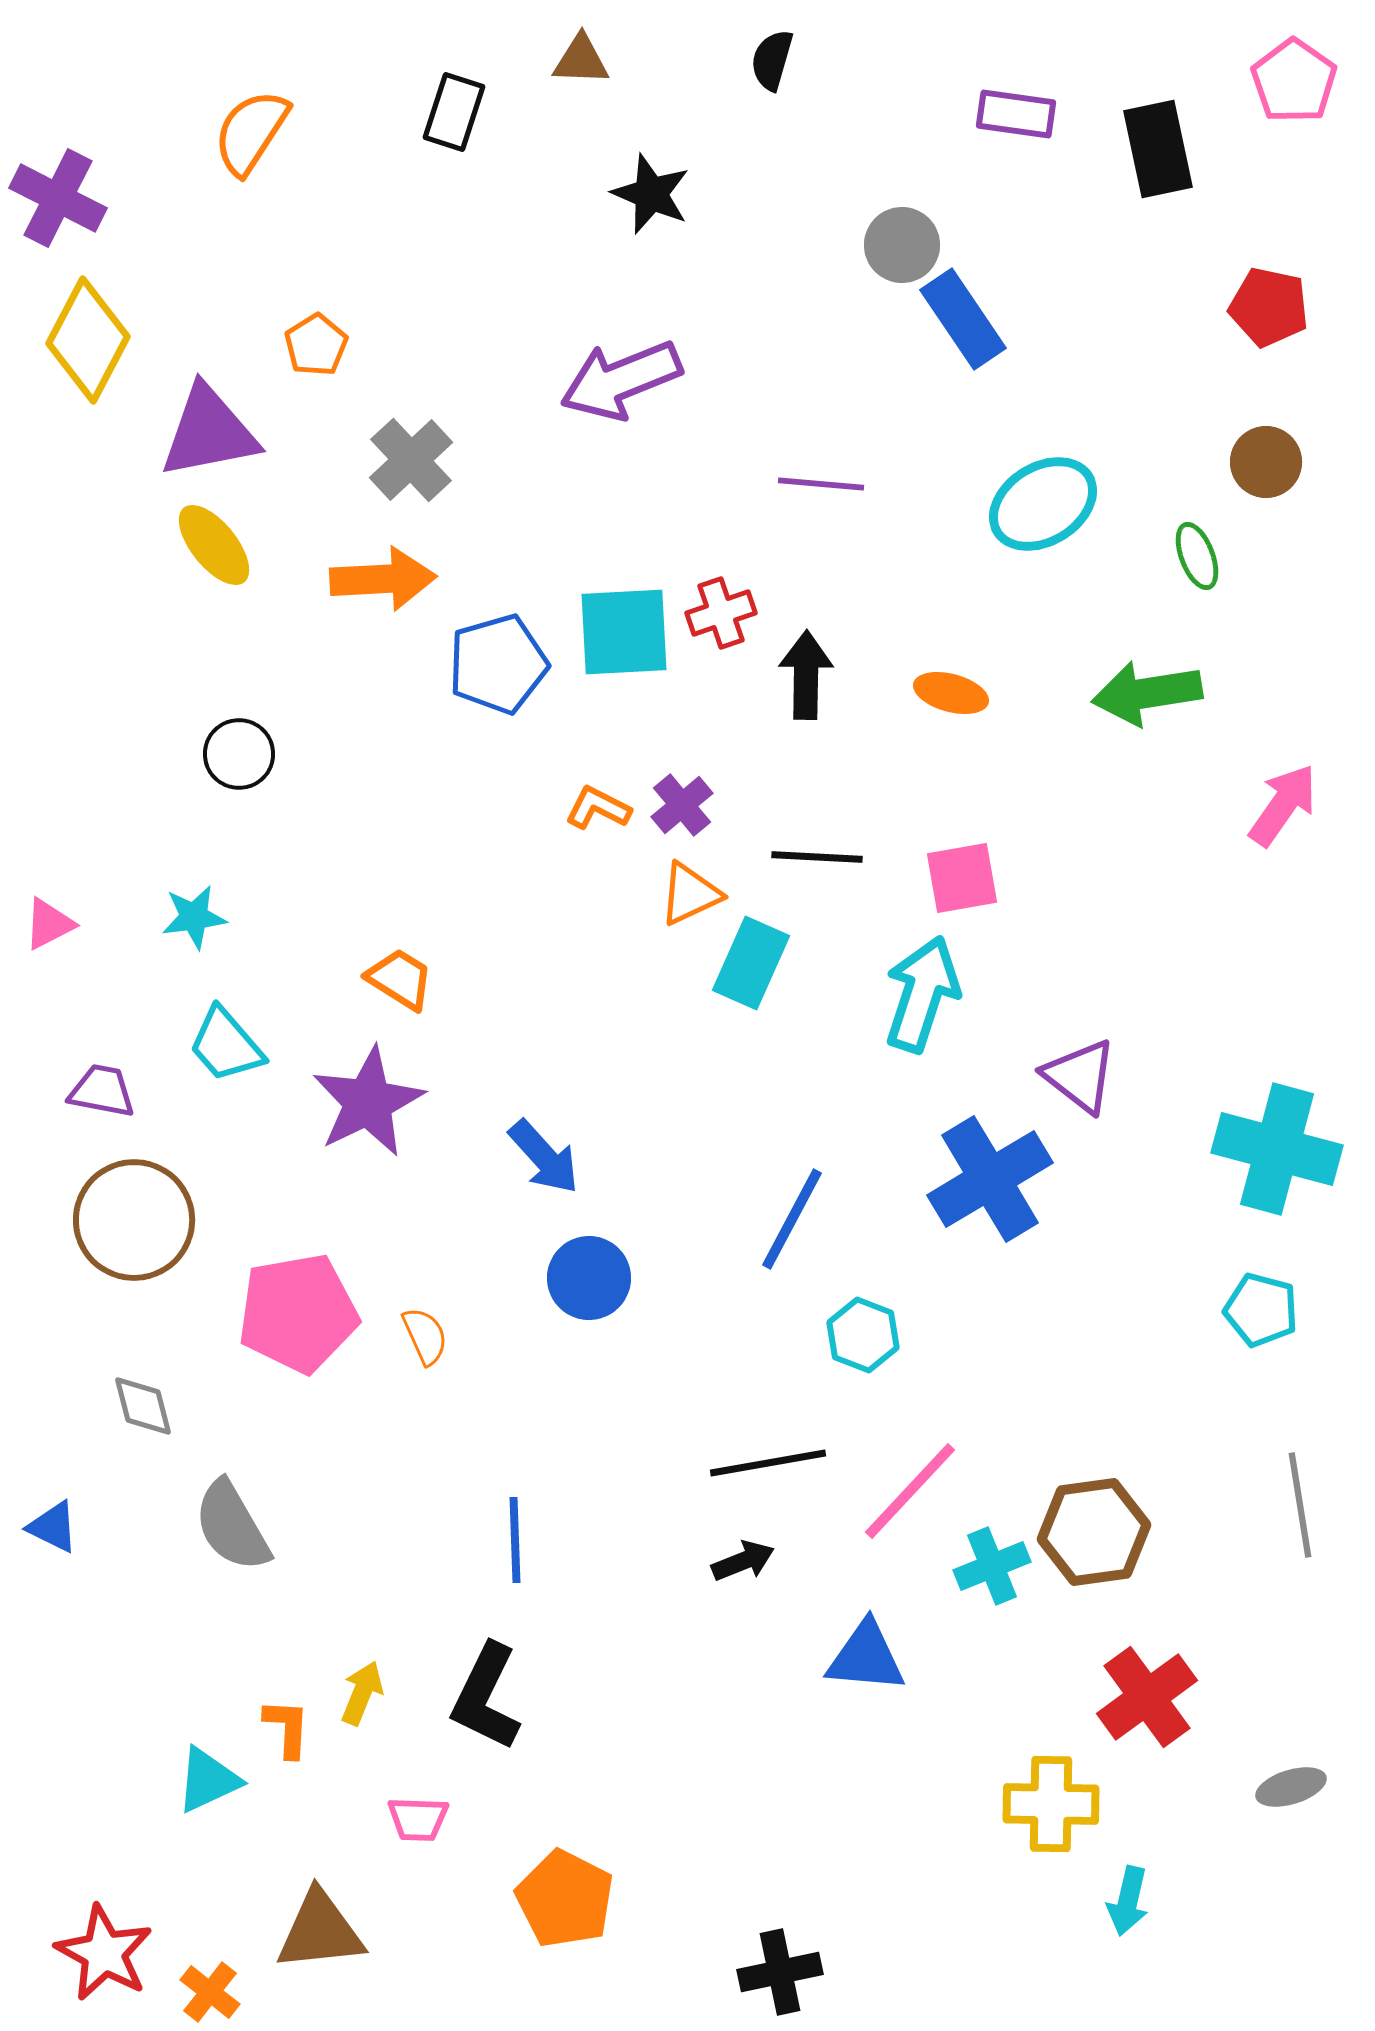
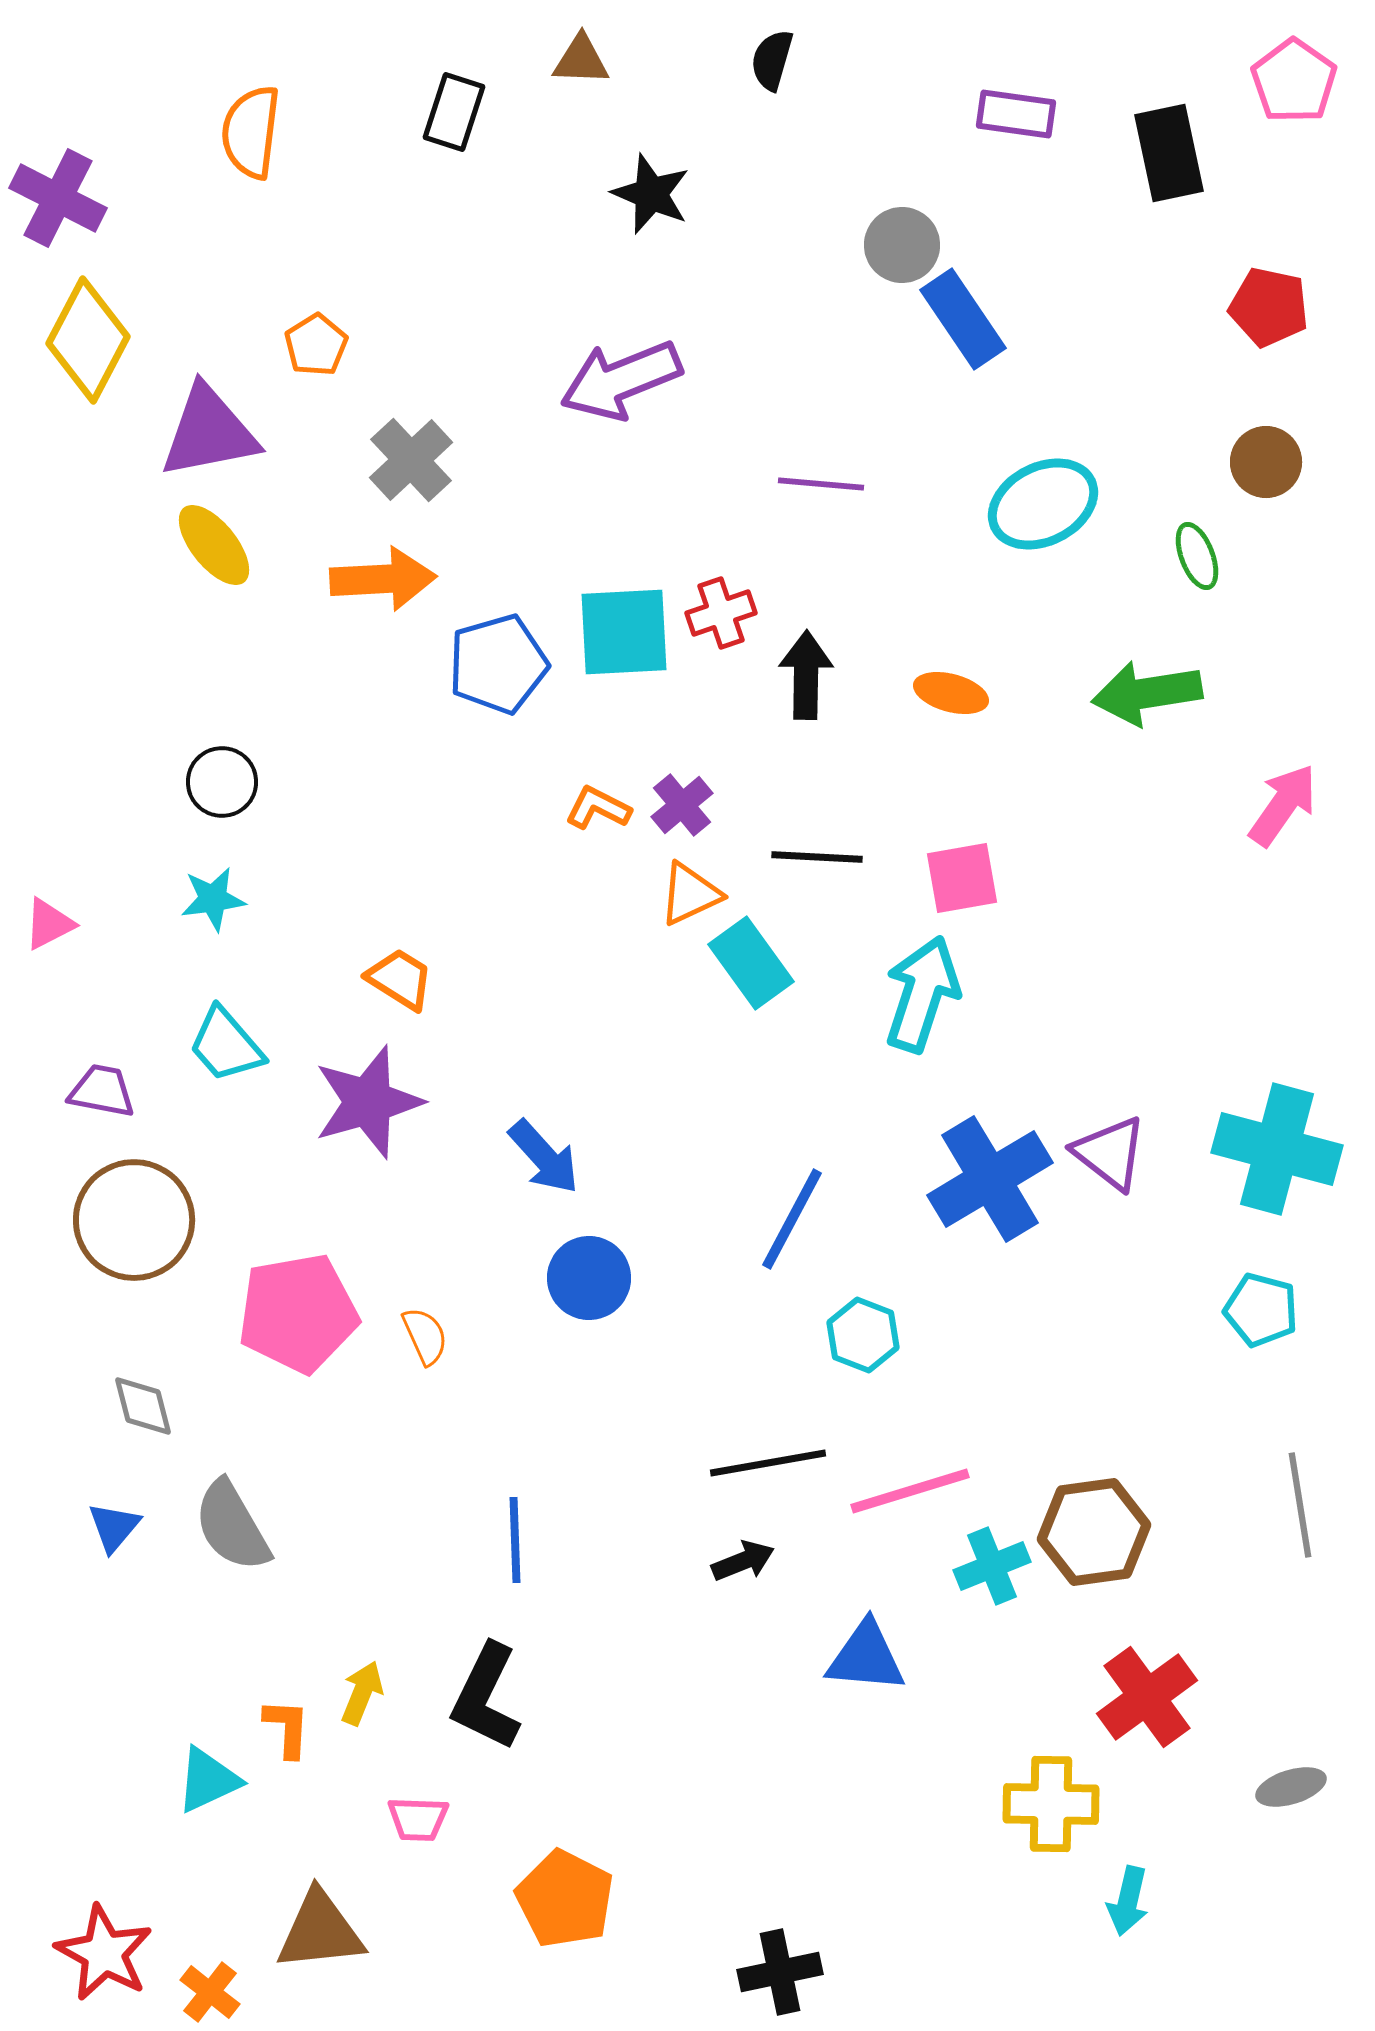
orange semicircle at (251, 132): rotated 26 degrees counterclockwise
black rectangle at (1158, 149): moved 11 px right, 4 px down
cyan ellipse at (1043, 504): rotated 5 degrees clockwise
black circle at (239, 754): moved 17 px left, 28 px down
cyan star at (194, 917): moved 19 px right, 18 px up
cyan rectangle at (751, 963): rotated 60 degrees counterclockwise
purple triangle at (1080, 1076): moved 30 px right, 77 px down
purple star at (368, 1102): rotated 10 degrees clockwise
pink line at (910, 1491): rotated 30 degrees clockwise
blue triangle at (53, 1527): moved 61 px right; rotated 44 degrees clockwise
